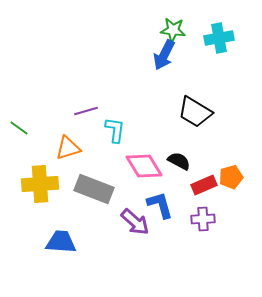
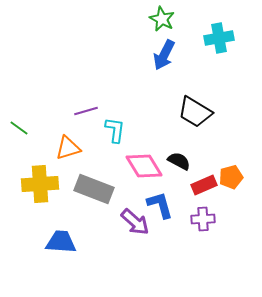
green star: moved 11 px left, 11 px up; rotated 20 degrees clockwise
